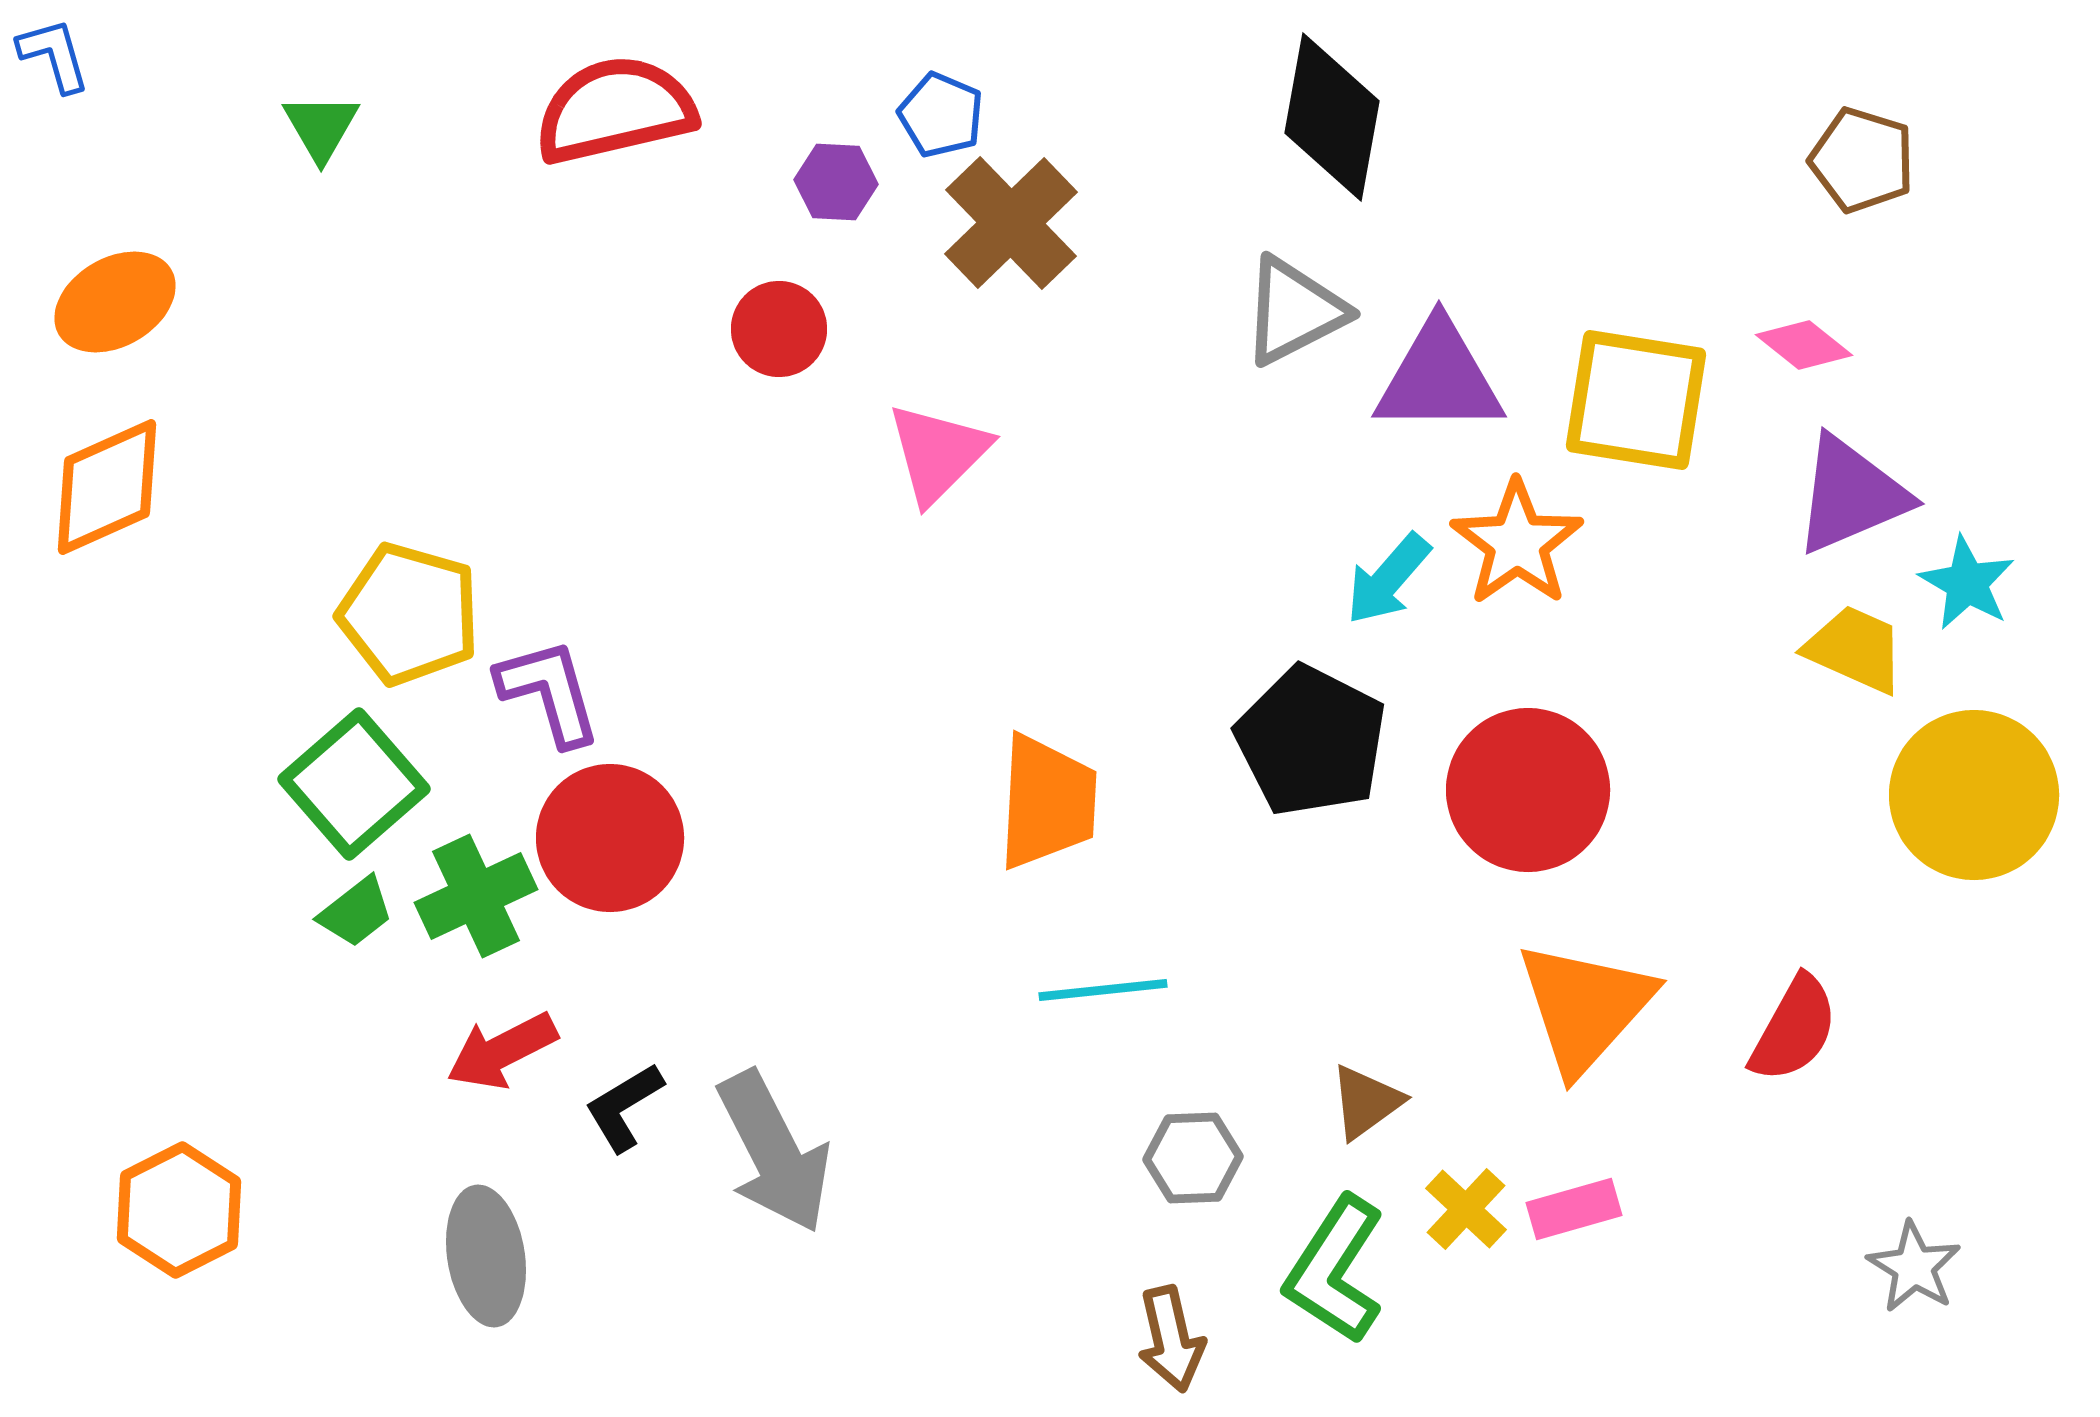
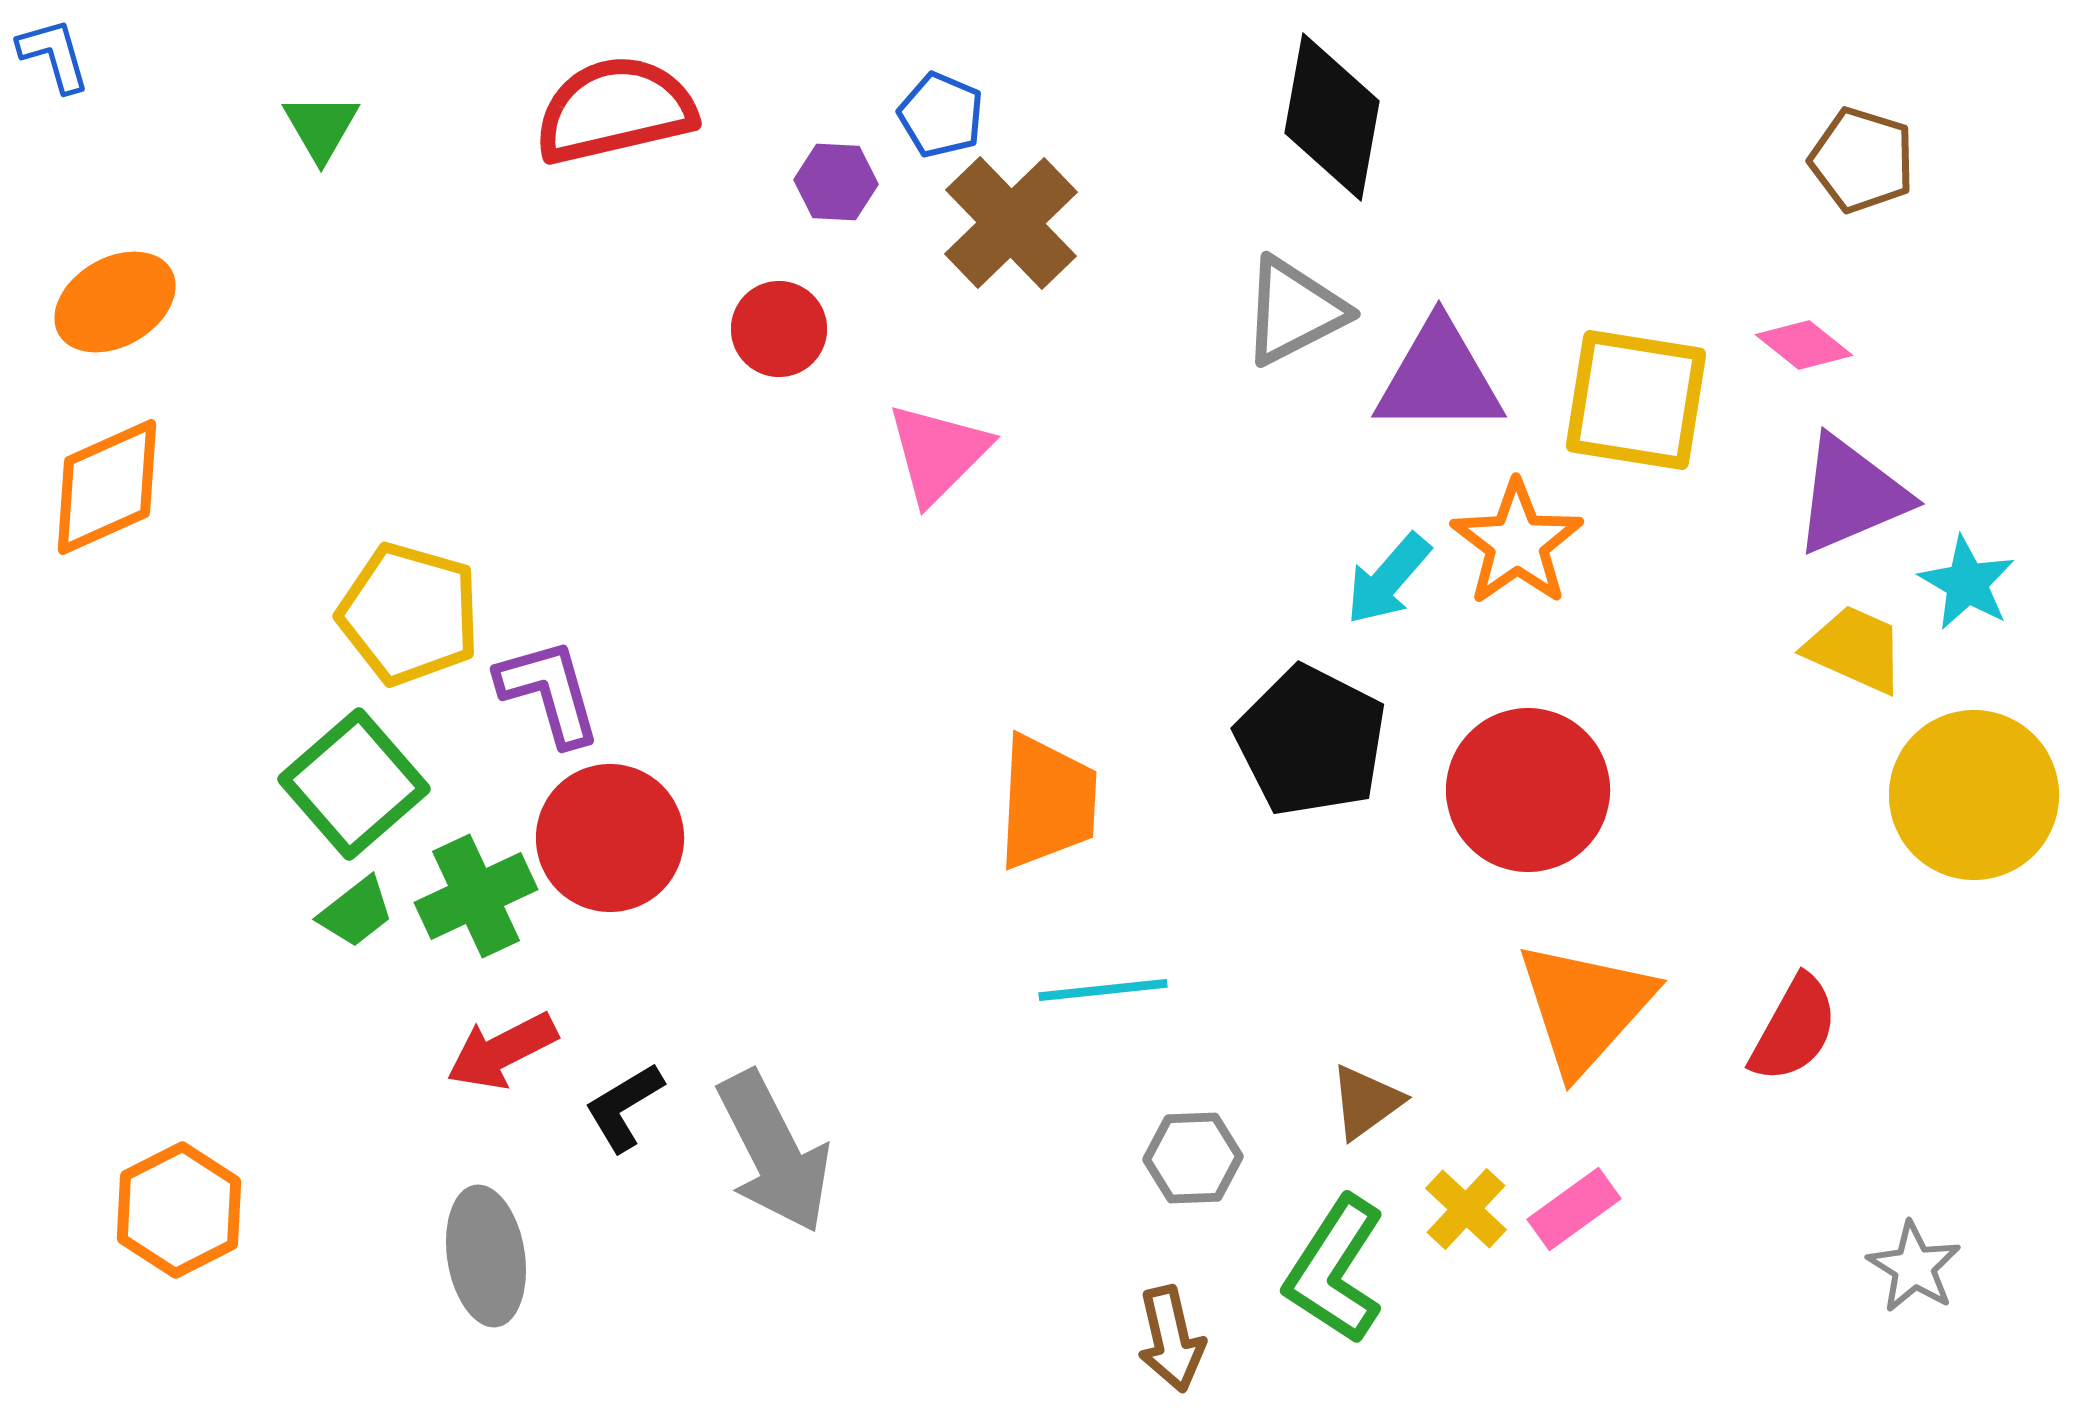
pink rectangle at (1574, 1209): rotated 20 degrees counterclockwise
